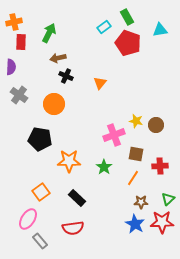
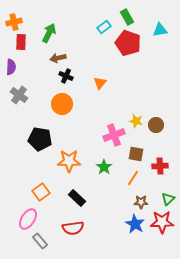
orange circle: moved 8 px right
